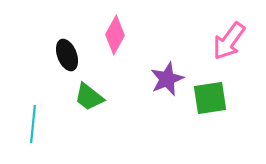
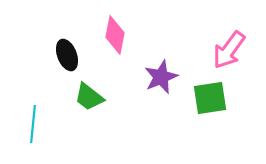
pink diamond: rotated 18 degrees counterclockwise
pink arrow: moved 9 px down
purple star: moved 6 px left, 2 px up
